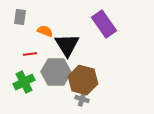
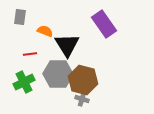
gray hexagon: moved 2 px right, 2 px down
